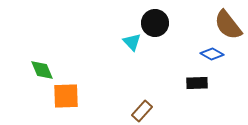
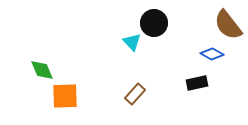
black circle: moved 1 px left
black rectangle: rotated 10 degrees counterclockwise
orange square: moved 1 px left
brown rectangle: moved 7 px left, 17 px up
